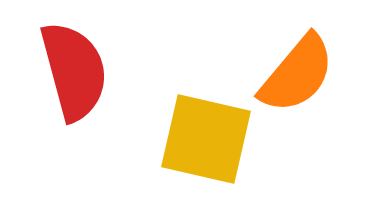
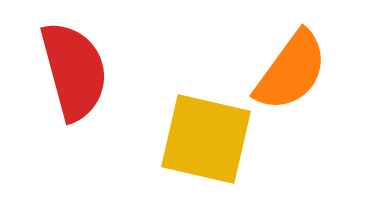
orange semicircle: moved 6 px left, 3 px up; rotated 4 degrees counterclockwise
